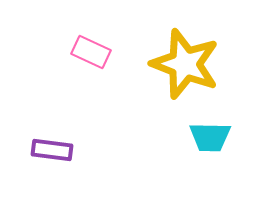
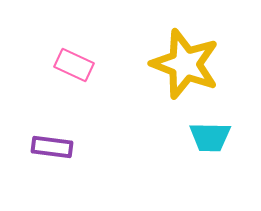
pink rectangle: moved 17 px left, 13 px down
purple rectangle: moved 3 px up
